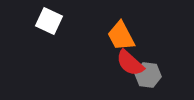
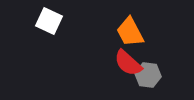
orange trapezoid: moved 9 px right, 4 px up
red semicircle: moved 2 px left
